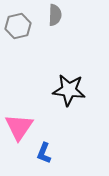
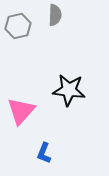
pink triangle: moved 2 px right, 16 px up; rotated 8 degrees clockwise
